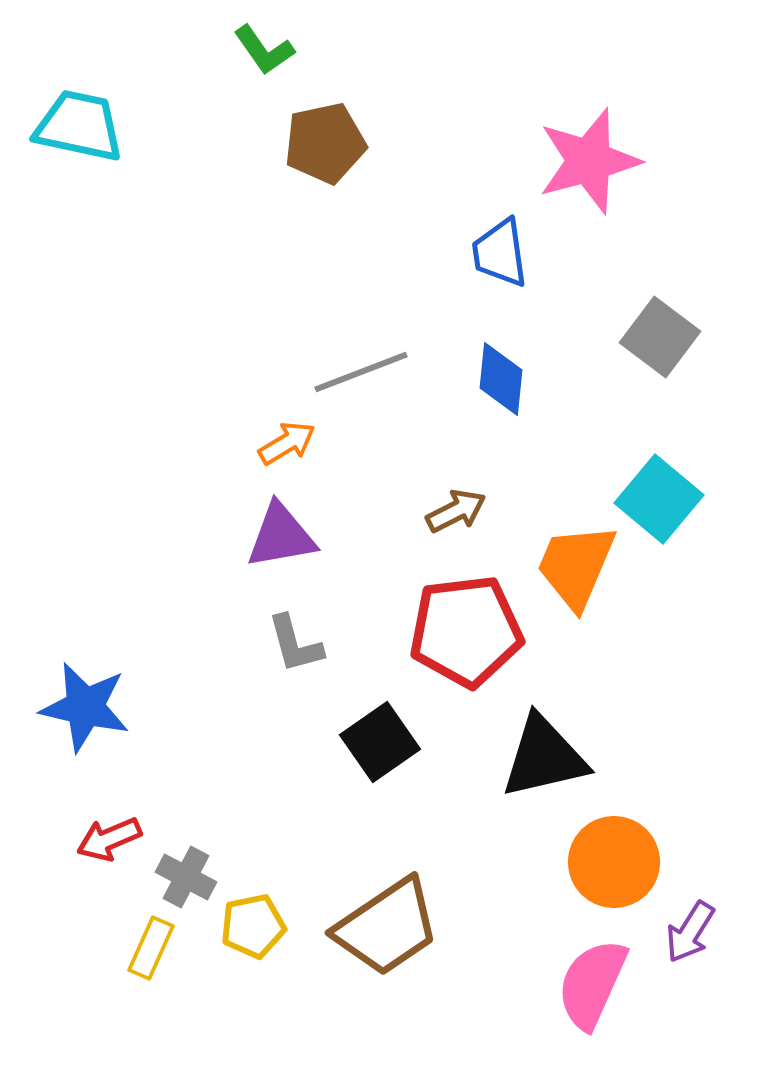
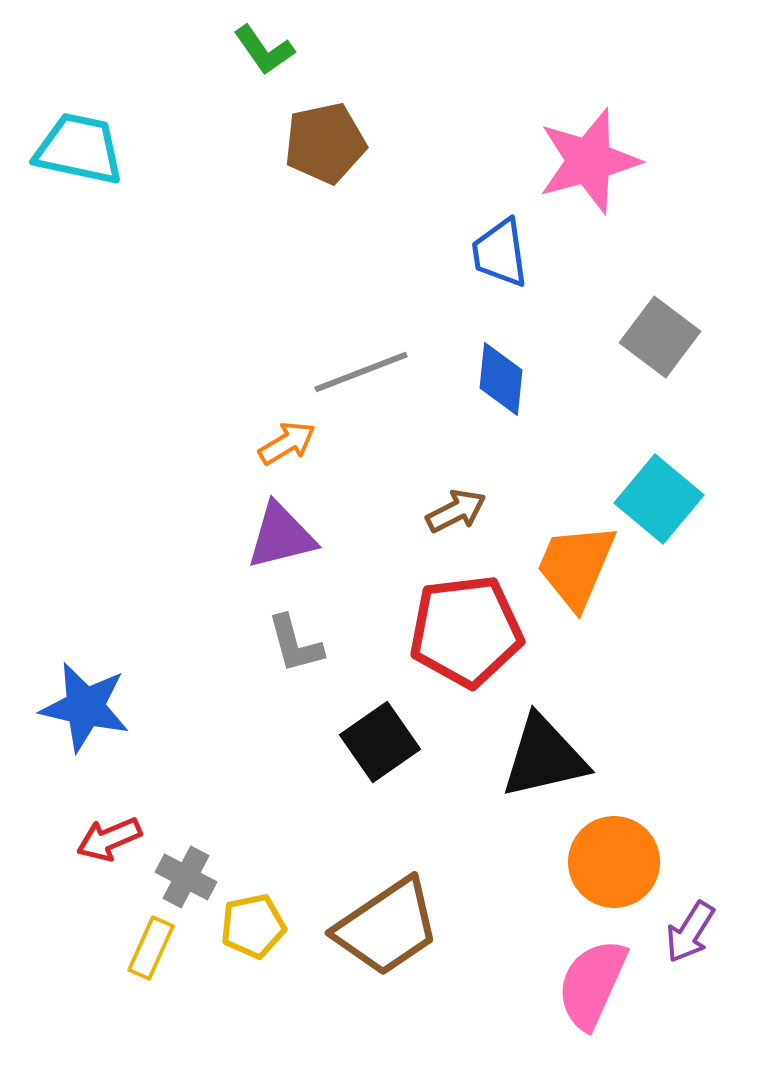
cyan trapezoid: moved 23 px down
purple triangle: rotated 4 degrees counterclockwise
